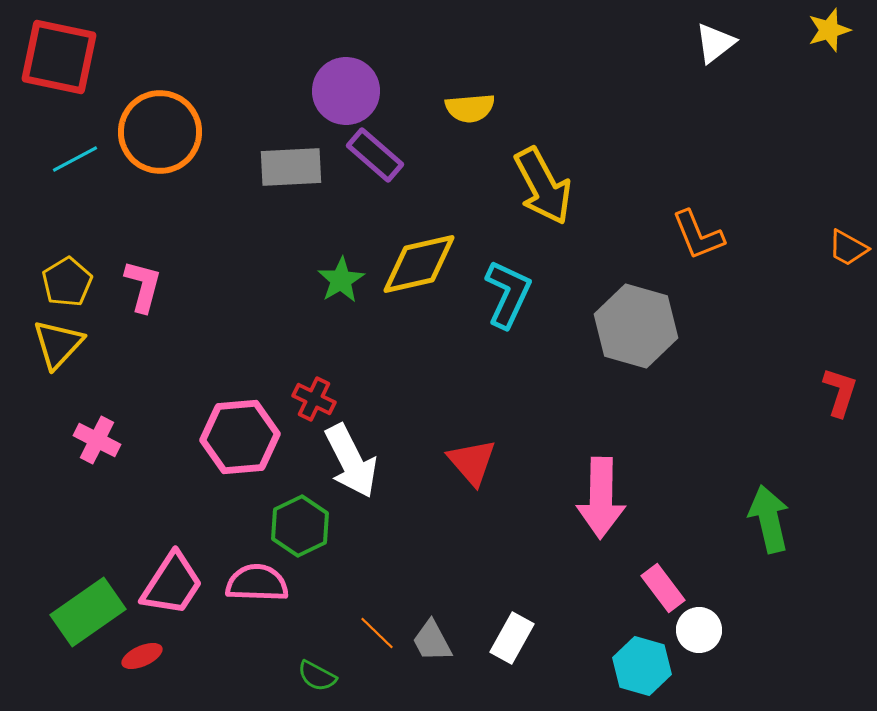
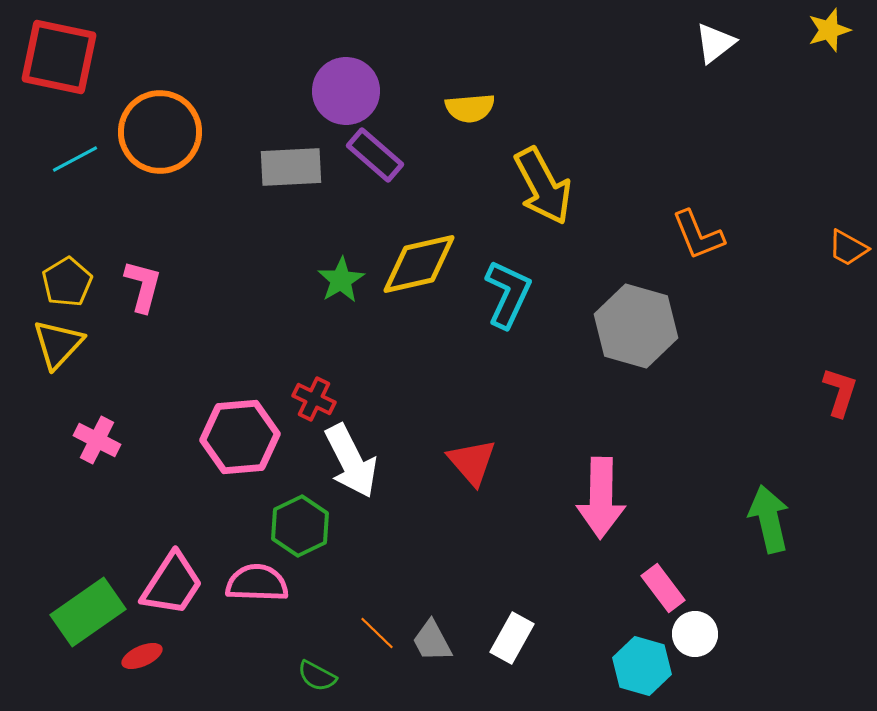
white circle: moved 4 px left, 4 px down
